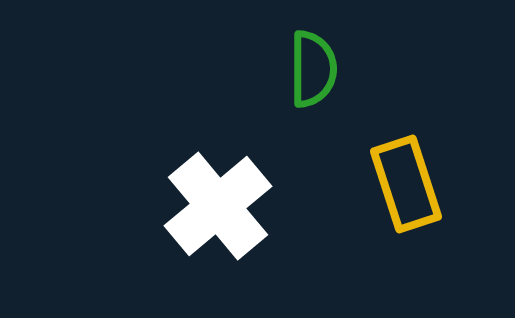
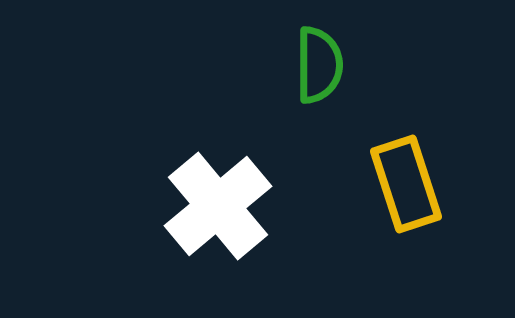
green semicircle: moved 6 px right, 4 px up
